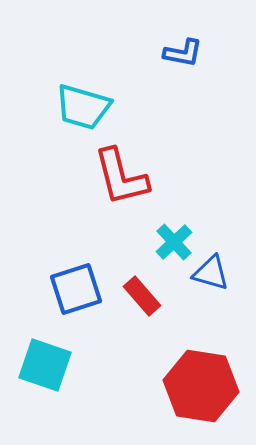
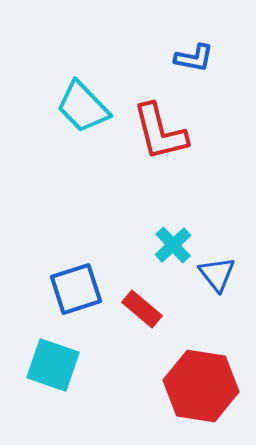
blue L-shape: moved 11 px right, 5 px down
cyan trapezoid: rotated 30 degrees clockwise
red L-shape: moved 39 px right, 45 px up
cyan cross: moved 1 px left, 3 px down
blue triangle: moved 6 px right, 1 px down; rotated 36 degrees clockwise
red rectangle: moved 13 px down; rotated 9 degrees counterclockwise
cyan square: moved 8 px right
